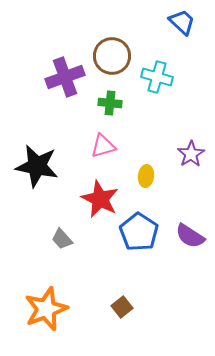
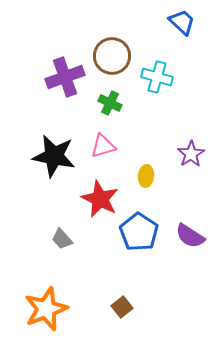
green cross: rotated 20 degrees clockwise
black star: moved 17 px right, 10 px up
